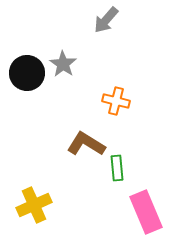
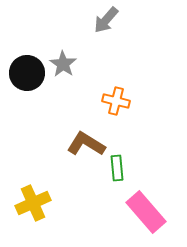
yellow cross: moved 1 px left, 2 px up
pink rectangle: rotated 18 degrees counterclockwise
